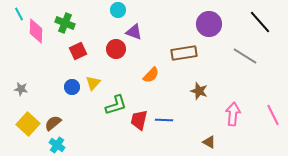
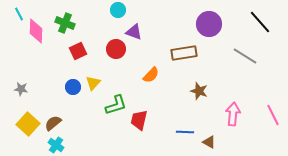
blue circle: moved 1 px right
blue line: moved 21 px right, 12 px down
cyan cross: moved 1 px left
